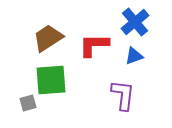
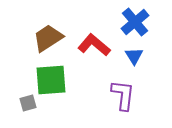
red L-shape: rotated 40 degrees clockwise
blue triangle: rotated 42 degrees counterclockwise
